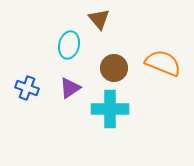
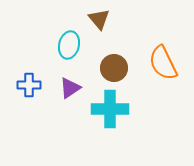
orange semicircle: rotated 138 degrees counterclockwise
blue cross: moved 2 px right, 3 px up; rotated 20 degrees counterclockwise
